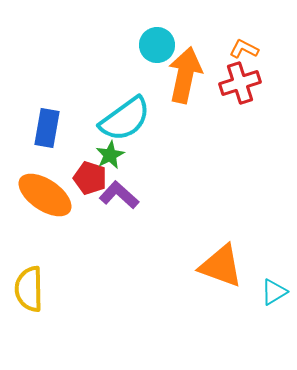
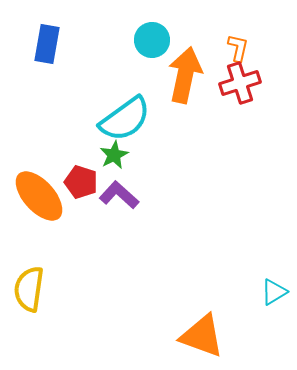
cyan circle: moved 5 px left, 5 px up
orange L-shape: moved 6 px left, 1 px up; rotated 76 degrees clockwise
blue rectangle: moved 84 px up
green star: moved 4 px right
red pentagon: moved 9 px left, 4 px down
orange ellipse: moved 6 px left, 1 px down; rotated 14 degrees clockwise
orange triangle: moved 19 px left, 70 px down
yellow semicircle: rotated 9 degrees clockwise
